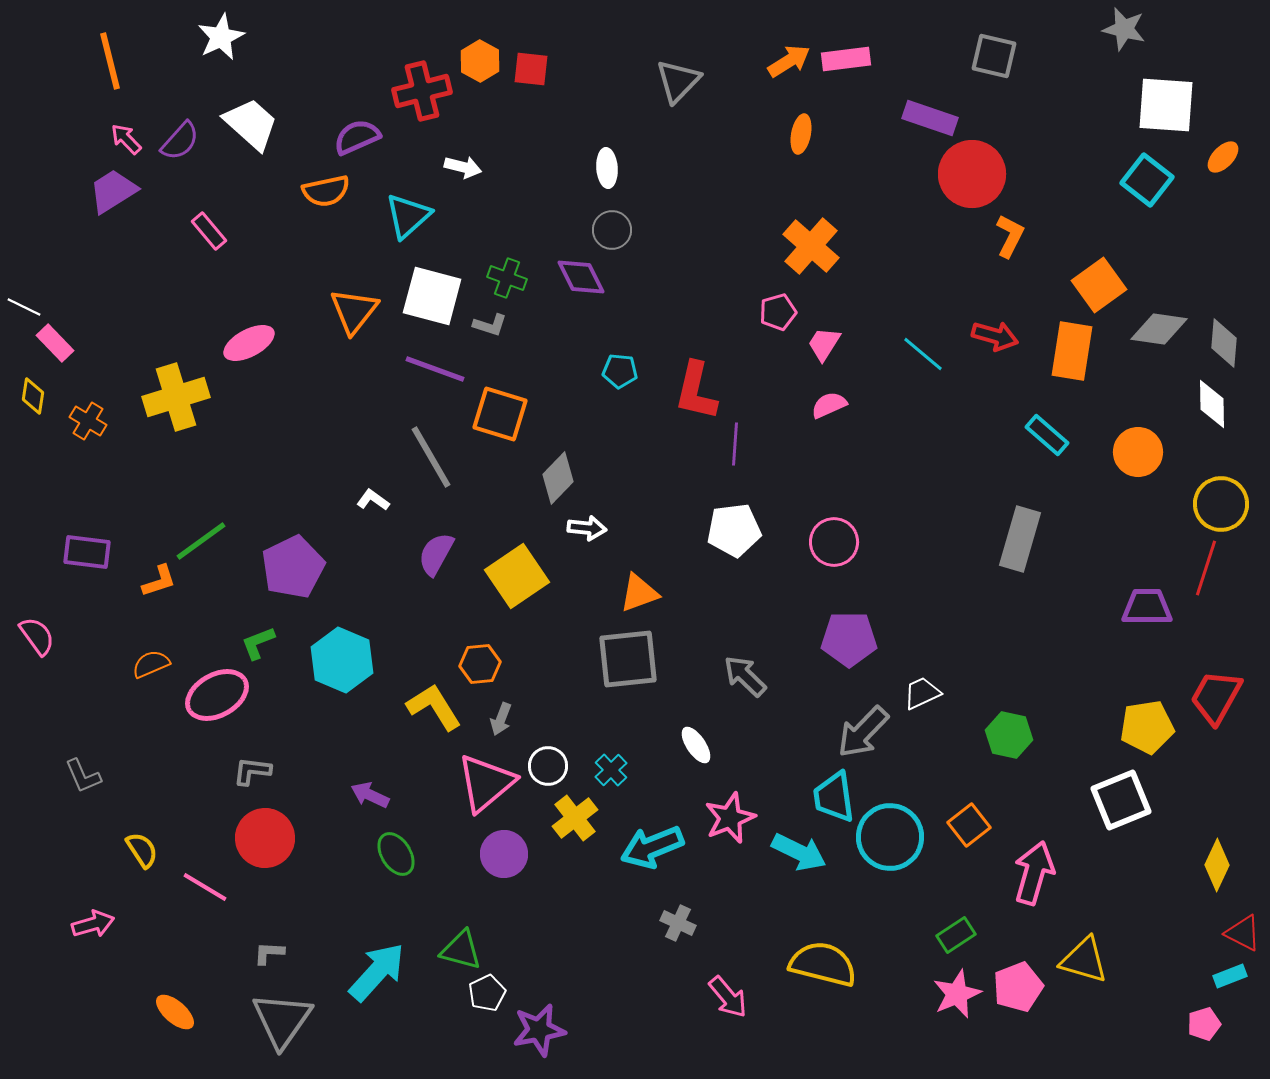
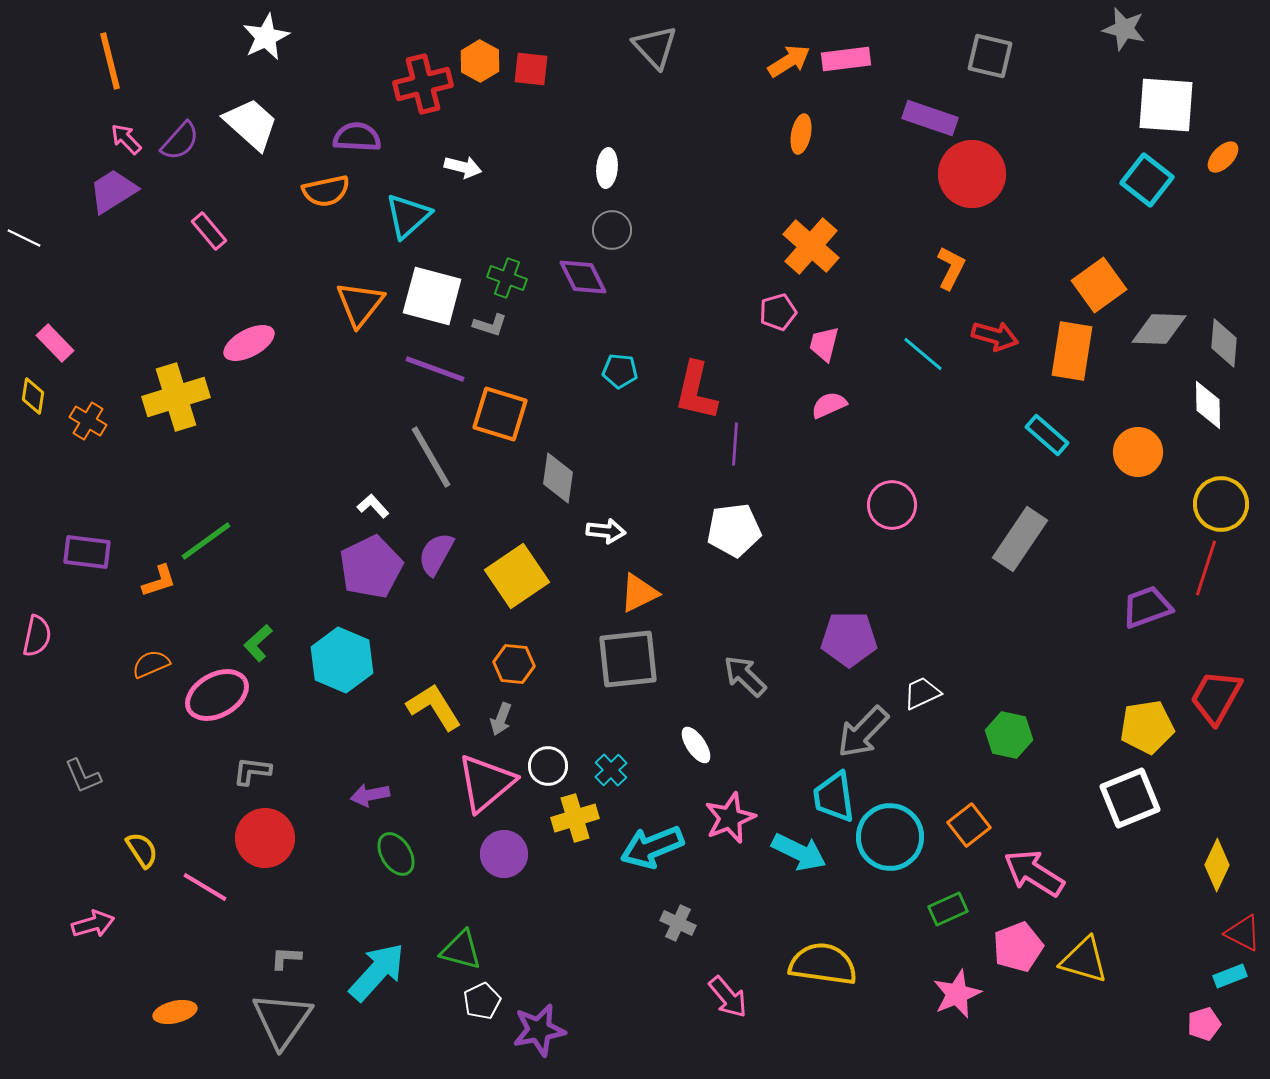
white star at (221, 37): moved 45 px right
gray square at (994, 56): moved 4 px left
gray triangle at (678, 81): moved 23 px left, 34 px up; rotated 27 degrees counterclockwise
red cross at (422, 91): moved 1 px right, 7 px up
purple semicircle at (357, 137): rotated 27 degrees clockwise
white ellipse at (607, 168): rotated 9 degrees clockwise
orange L-shape at (1010, 236): moved 59 px left, 32 px down
purple diamond at (581, 277): moved 2 px right
white line at (24, 307): moved 69 px up
orange triangle at (354, 311): moved 6 px right, 7 px up
gray diamond at (1159, 329): rotated 6 degrees counterclockwise
pink trapezoid at (824, 344): rotated 18 degrees counterclockwise
white diamond at (1212, 404): moved 4 px left, 1 px down
gray diamond at (558, 478): rotated 36 degrees counterclockwise
white L-shape at (373, 500): moved 6 px down; rotated 12 degrees clockwise
white arrow at (587, 528): moved 19 px right, 3 px down
gray rectangle at (1020, 539): rotated 18 degrees clockwise
green line at (201, 541): moved 5 px right
pink circle at (834, 542): moved 58 px right, 37 px up
purple pentagon at (293, 567): moved 78 px right
orange triangle at (639, 593): rotated 6 degrees counterclockwise
purple trapezoid at (1147, 607): rotated 20 degrees counterclockwise
pink semicircle at (37, 636): rotated 48 degrees clockwise
green L-shape at (258, 643): rotated 21 degrees counterclockwise
orange hexagon at (480, 664): moved 34 px right; rotated 12 degrees clockwise
purple arrow at (370, 795): rotated 36 degrees counterclockwise
white square at (1121, 800): moved 9 px right, 2 px up
yellow cross at (575, 818): rotated 21 degrees clockwise
pink arrow at (1034, 873): rotated 74 degrees counterclockwise
green rectangle at (956, 935): moved 8 px left, 26 px up; rotated 9 degrees clockwise
gray L-shape at (269, 953): moved 17 px right, 5 px down
yellow semicircle at (823, 964): rotated 6 degrees counterclockwise
pink pentagon at (1018, 987): moved 40 px up
white pentagon at (487, 993): moved 5 px left, 8 px down
orange ellipse at (175, 1012): rotated 54 degrees counterclockwise
